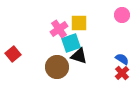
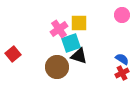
red cross: rotated 16 degrees clockwise
